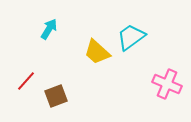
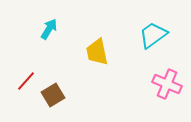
cyan trapezoid: moved 22 px right, 2 px up
yellow trapezoid: rotated 36 degrees clockwise
brown square: moved 3 px left, 1 px up; rotated 10 degrees counterclockwise
